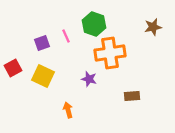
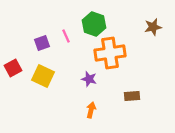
orange arrow: moved 23 px right; rotated 28 degrees clockwise
